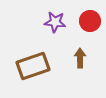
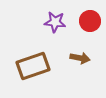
brown arrow: rotated 102 degrees clockwise
